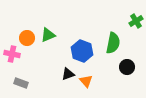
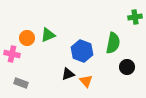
green cross: moved 1 px left, 4 px up; rotated 24 degrees clockwise
